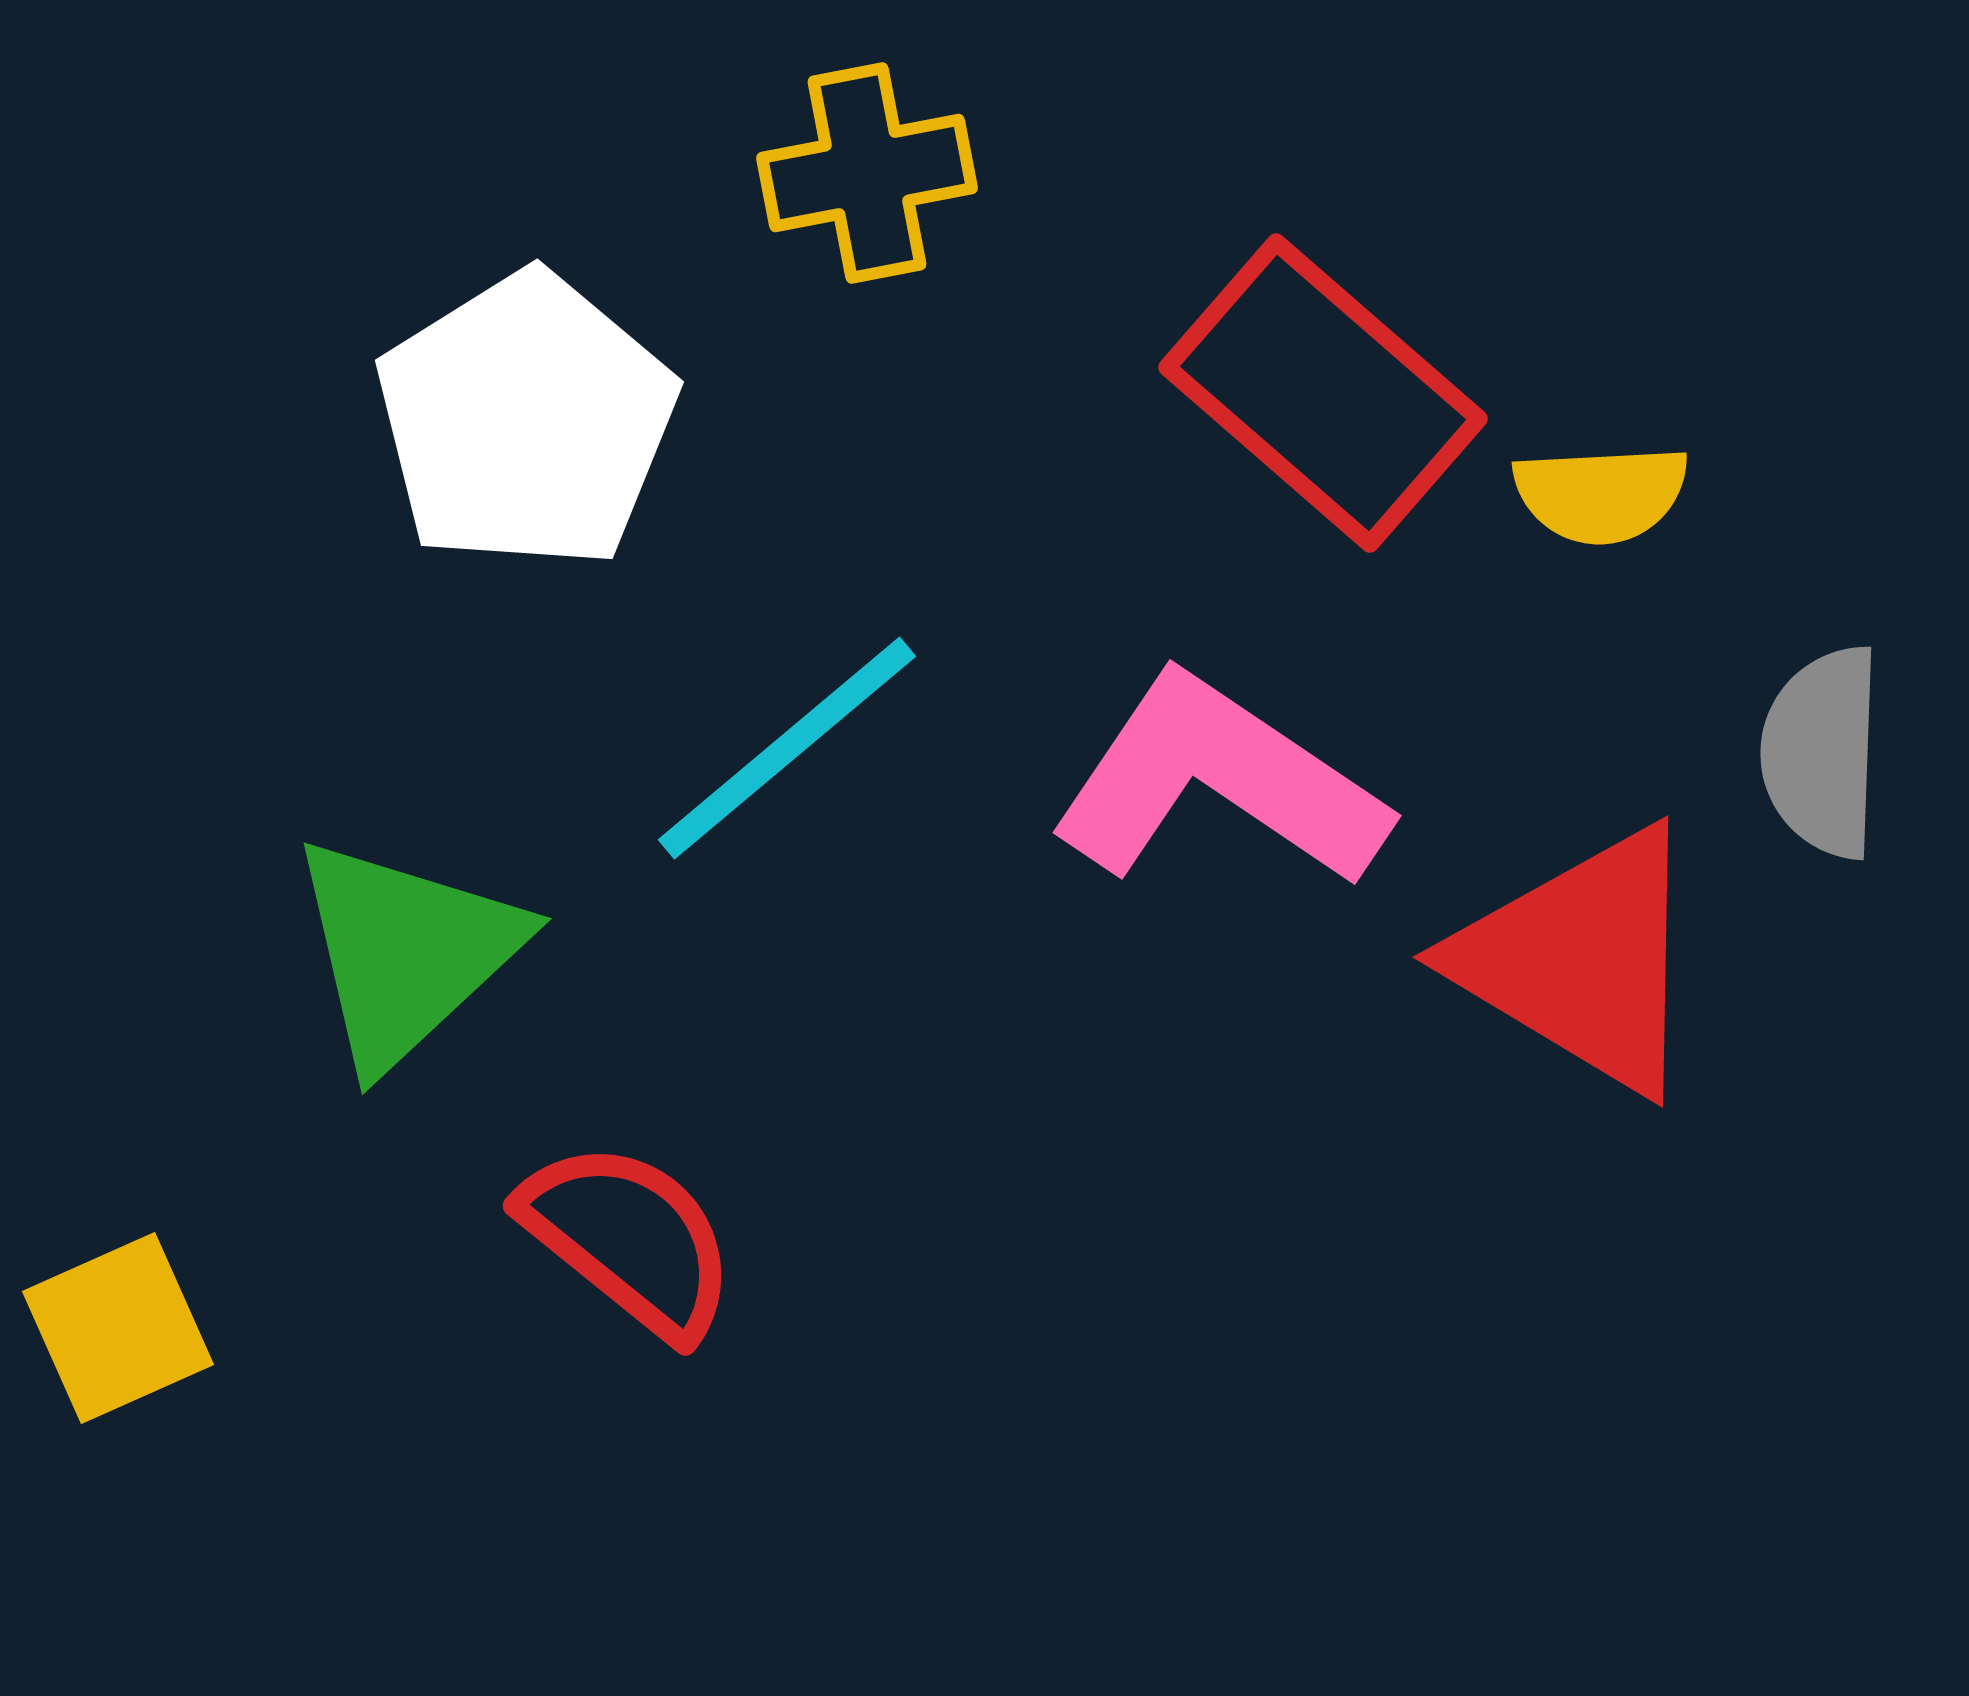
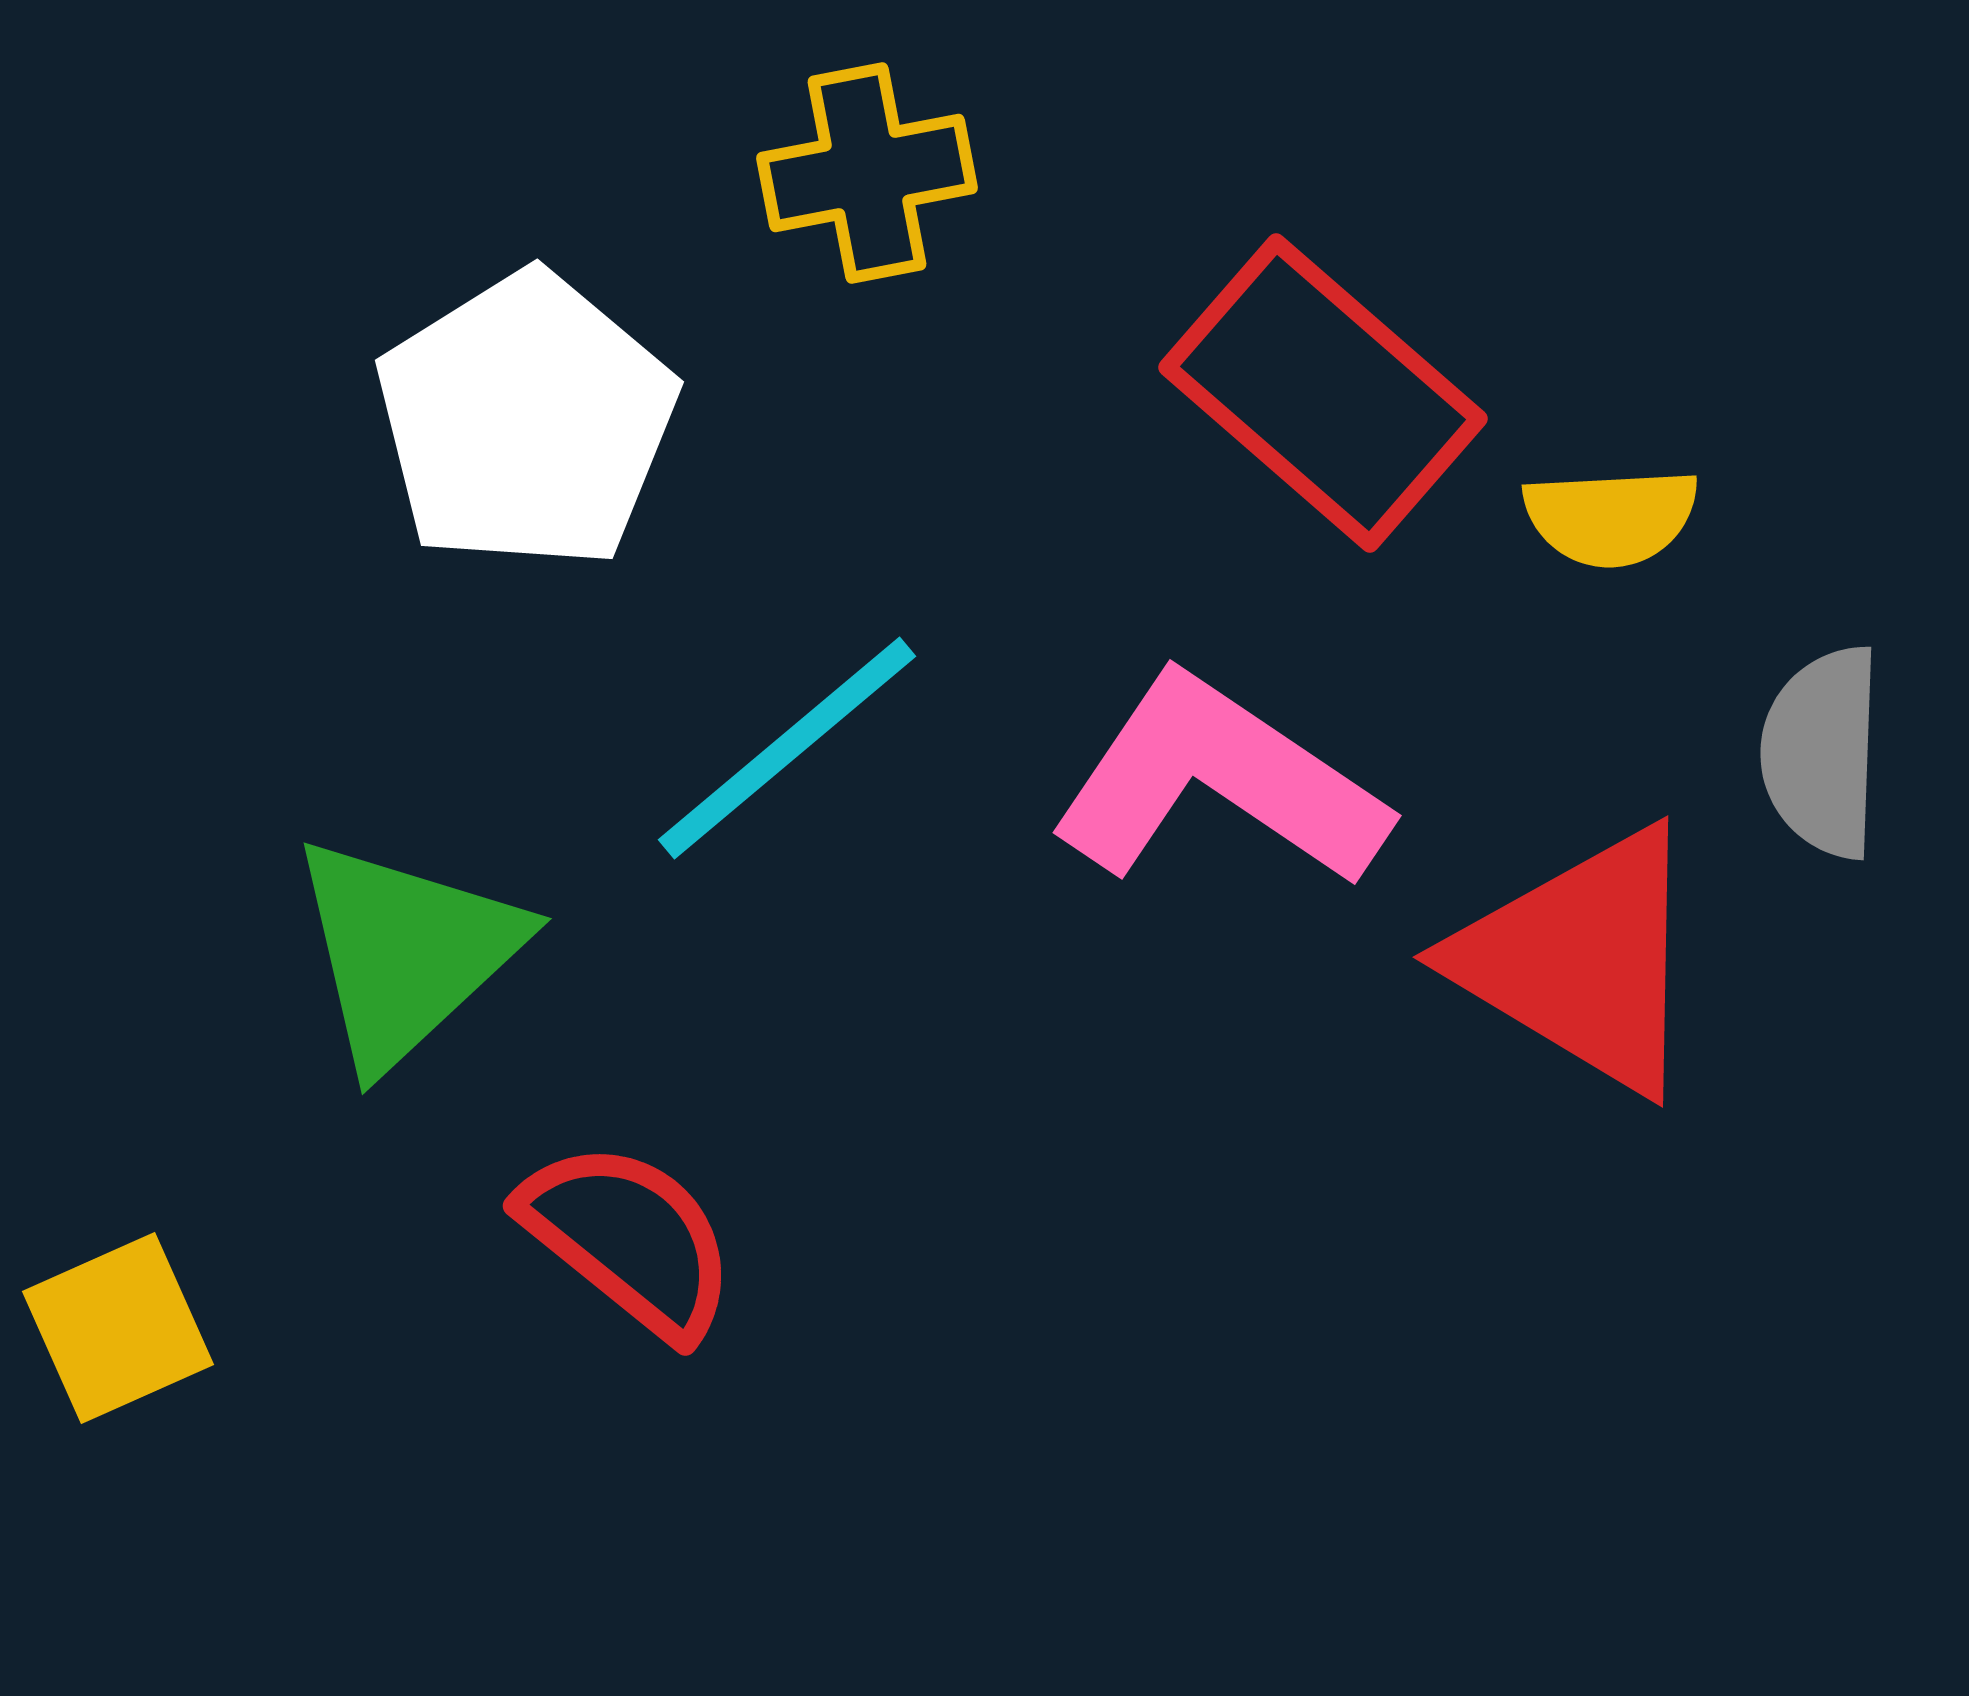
yellow semicircle: moved 10 px right, 23 px down
